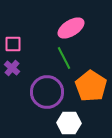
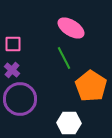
pink ellipse: rotated 64 degrees clockwise
purple cross: moved 2 px down
purple circle: moved 27 px left, 7 px down
